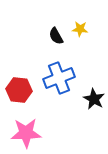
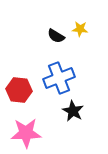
black semicircle: rotated 30 degrees counterclockwise
black star: moved 21 px left, 12 px down
